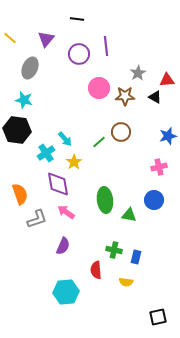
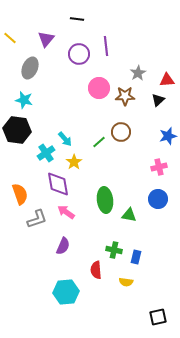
black triangle: moved 3 px right, 3 px down; rotated 48 degrees clockwise
blue circle: moved 4 px right, 1 px up
